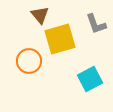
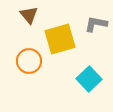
brown triangle: moved 11 px left
gray L-shape: rotated 120 degrees clockwise
cyan square: moved 1 px left; rotated 15 degrees counterclockwise
